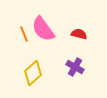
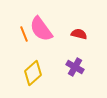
pink semicircle: moved 2 px left
